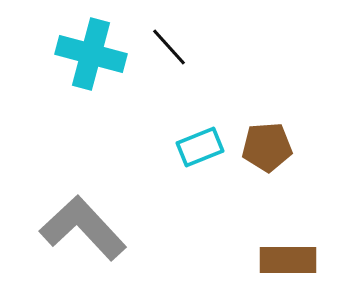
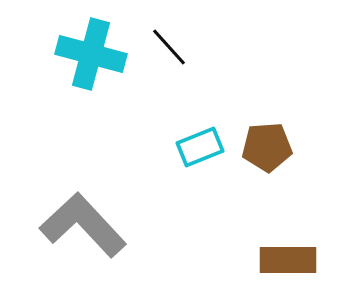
gray L-shape: moved 3 px up
